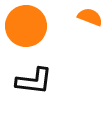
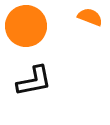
black L-shape: rotated 18 degrees counterclockwise
